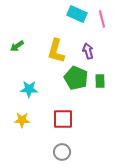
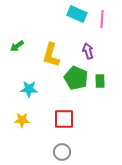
pink line: rotated 18 degrees clockwise
yellow L-shape: moved 5 px left, 4 px down
red square: moved 1 px right
